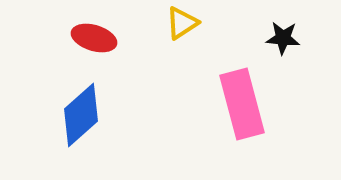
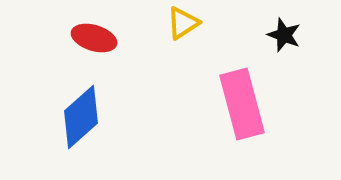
yellow triangle: moved 1 px right
black star: moved 1 px right, 3 px up; rotated 16 degrees clockwise
blue diamond: moved 2 px down
